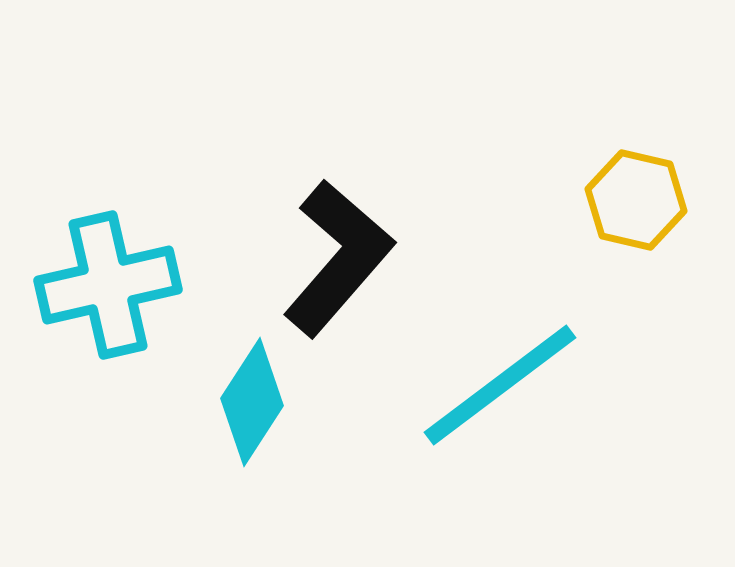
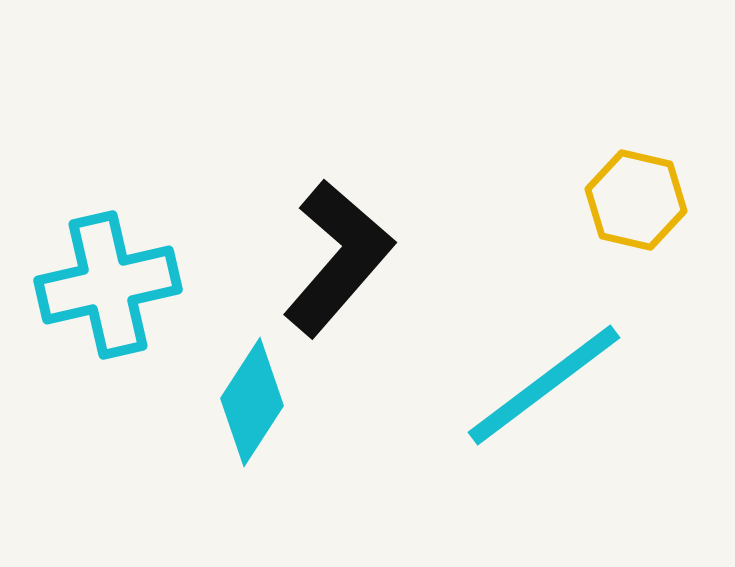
cyan line: moved 44 px right
